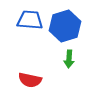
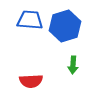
green arrow: moved 4 px right, 6 px down
red semicircle: moved 1 px right, 1 px down; rotated 15 degrees counterclockwise
